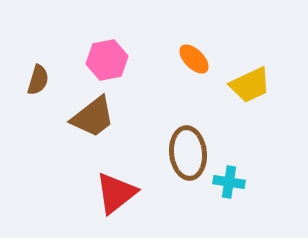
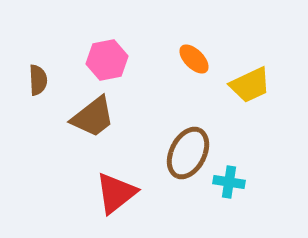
brown semicircle: rotated 20 degrees counterclockwise
brown ellipse: rotated 33 degrees clockwise
